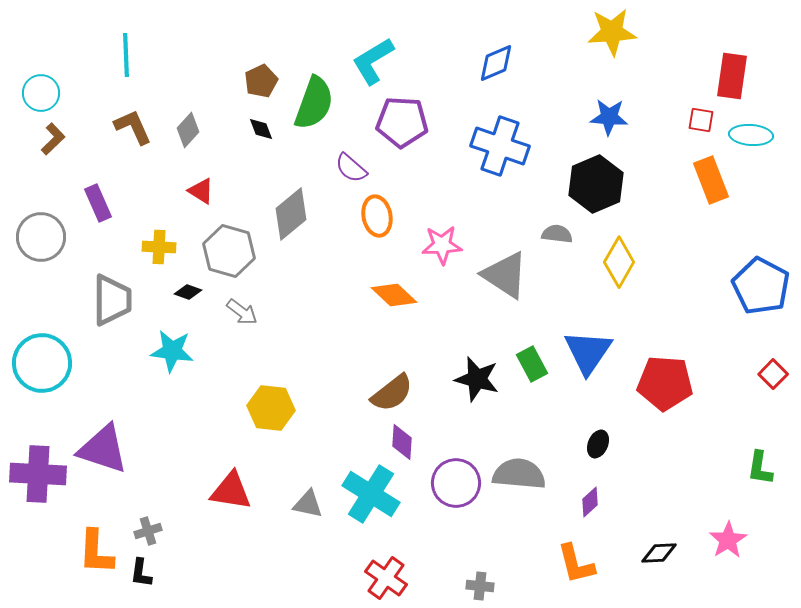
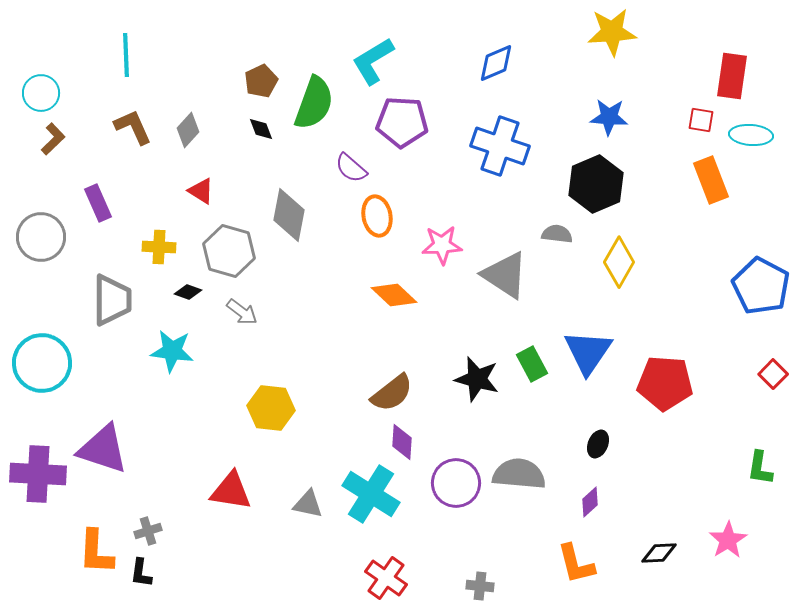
gray diamond at (291, 214): moved 2 px left, 1 px down; rotated 40 degrees counterclockwise
